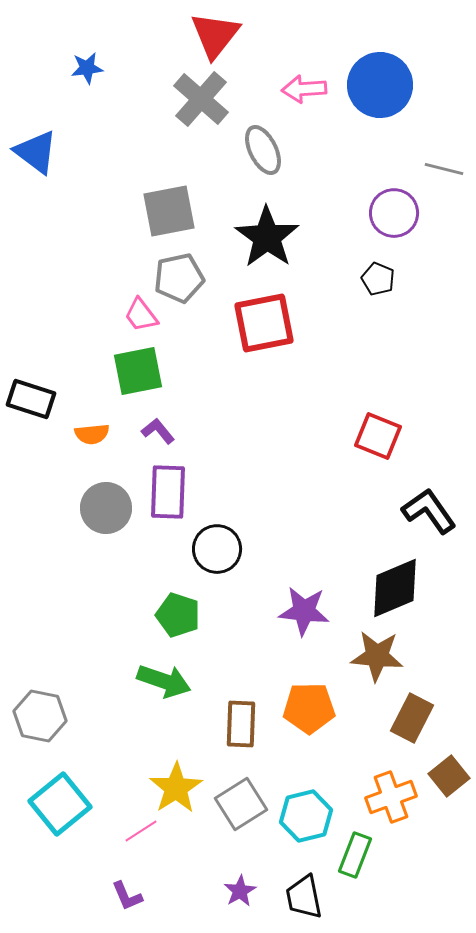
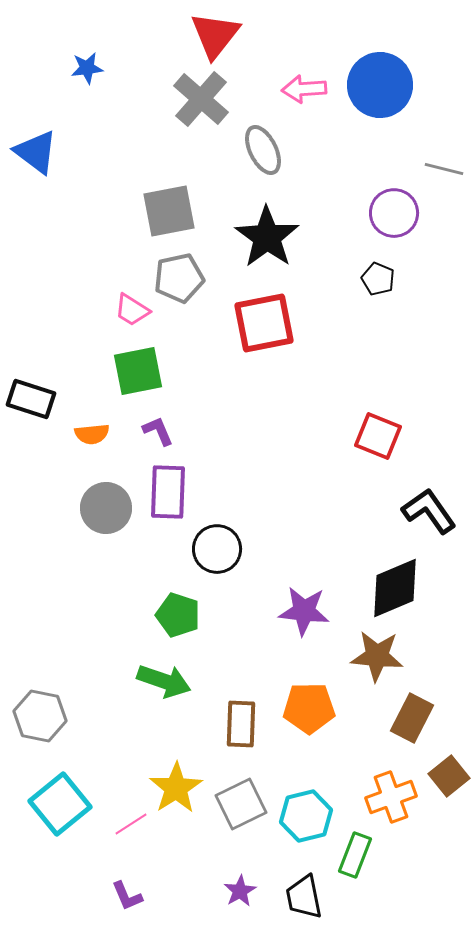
pink trapezoid at (141, 315): moved 9 px left, 5 px up; rotated 21 degrees counterclockwise
purple L-shape at (158, 431): rotated 16 degrees clockwise
gray square at (241, 804): rotated 6 degrees clockwise
pink line at (141, 831): moved 10 px left, 7 px up
